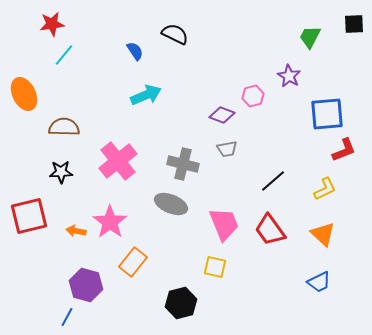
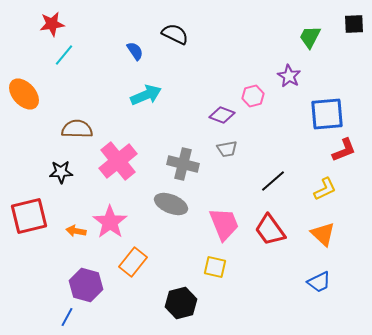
orange ellipse: rotated 16 degrees counterclockwise
brown semicircle: moved 13 px right, 2 px down
